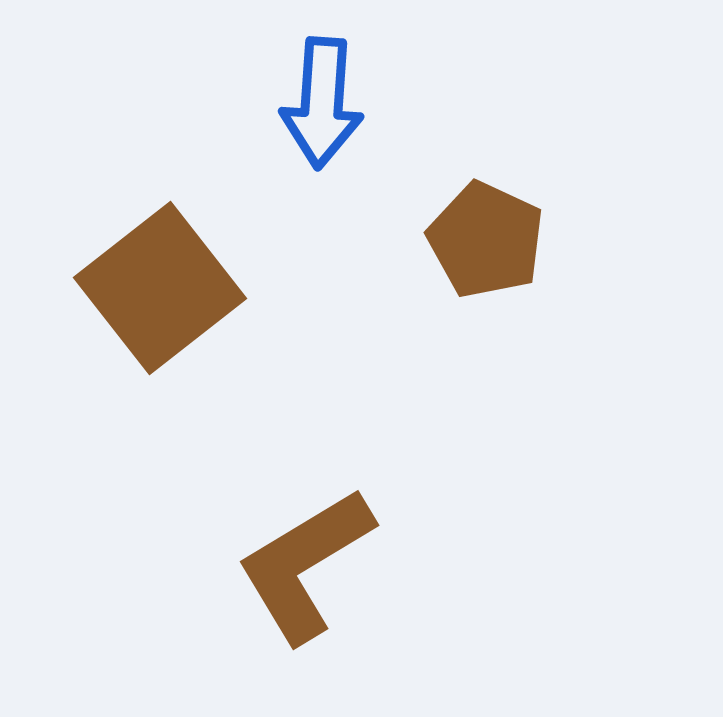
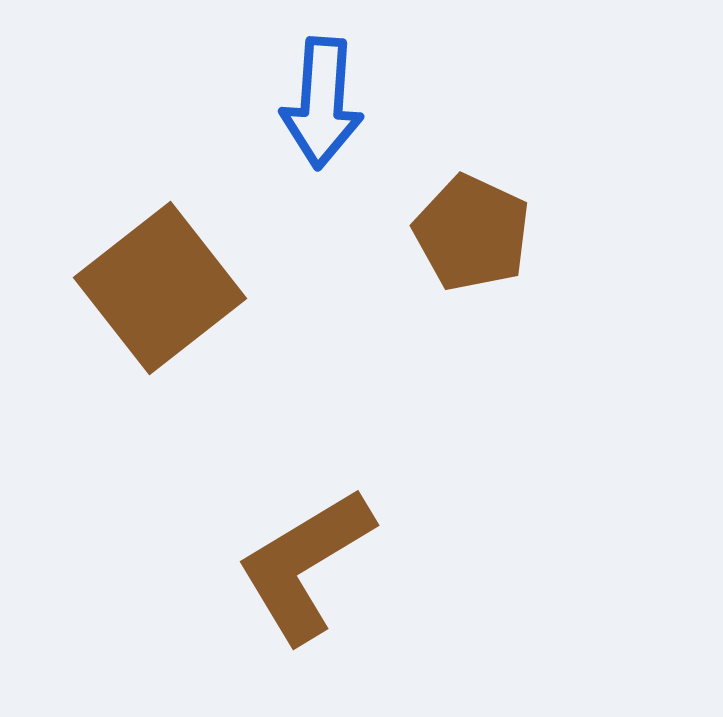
brown pentagon: moved 14 px left, 7 px up
